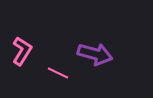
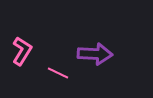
purple arrow: rotated 12 degrees counterclockwise
